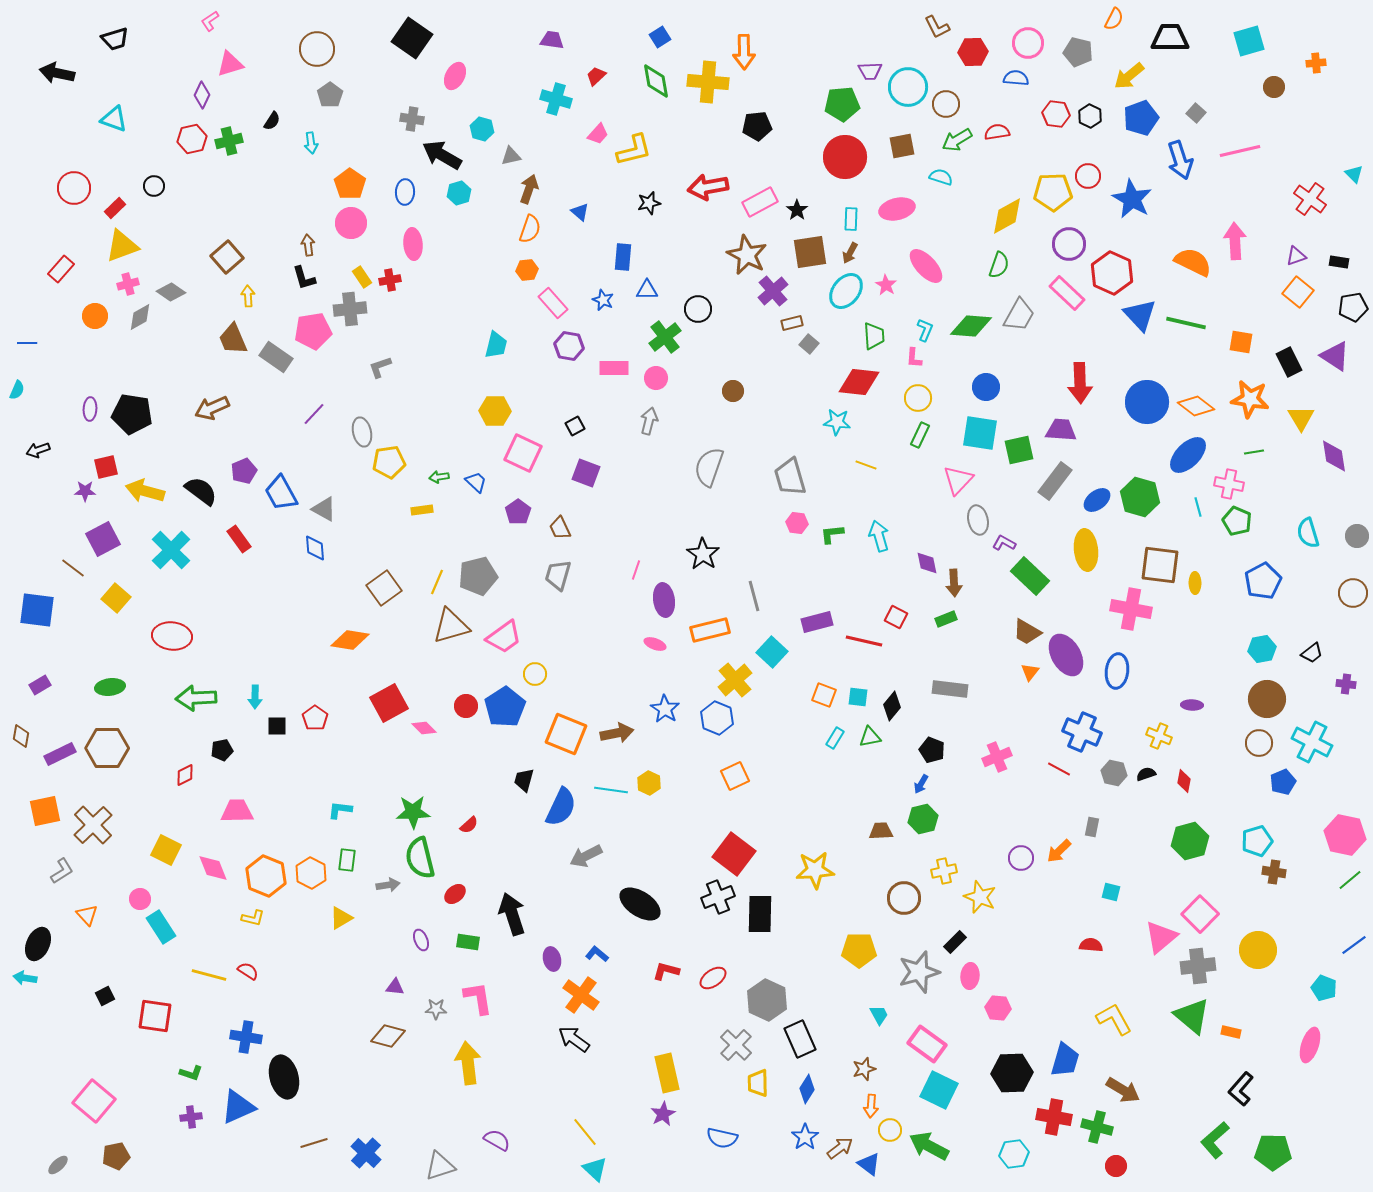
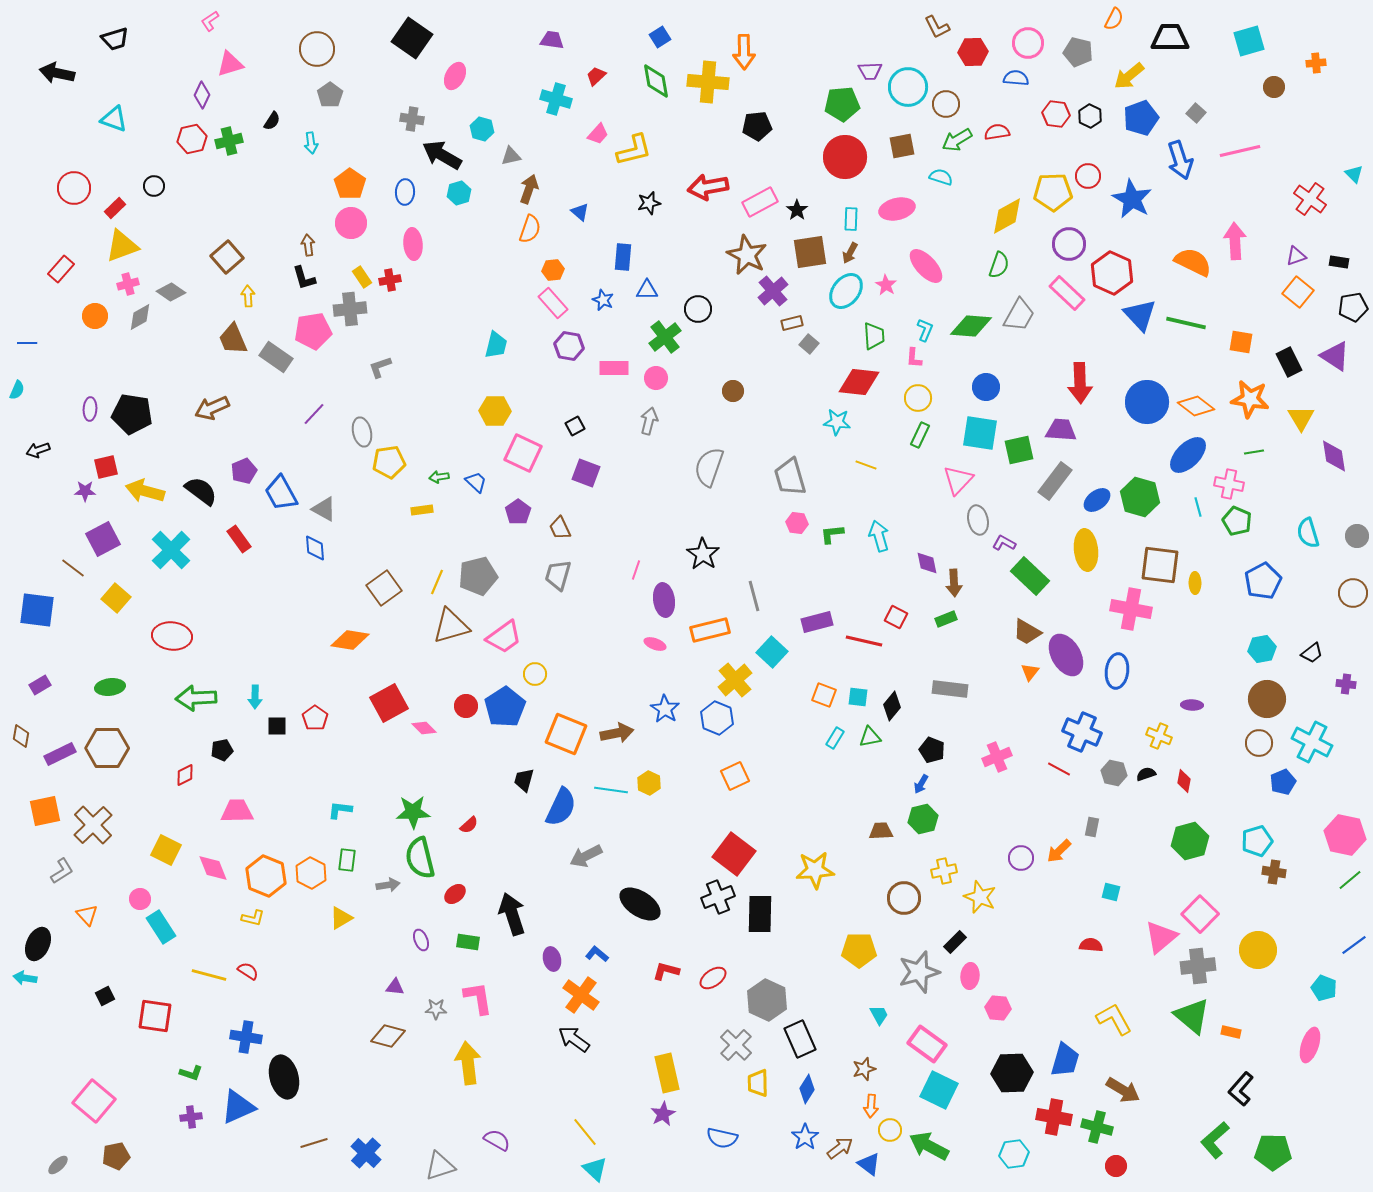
orange hexagon at (527, 270): moved 26 px right
